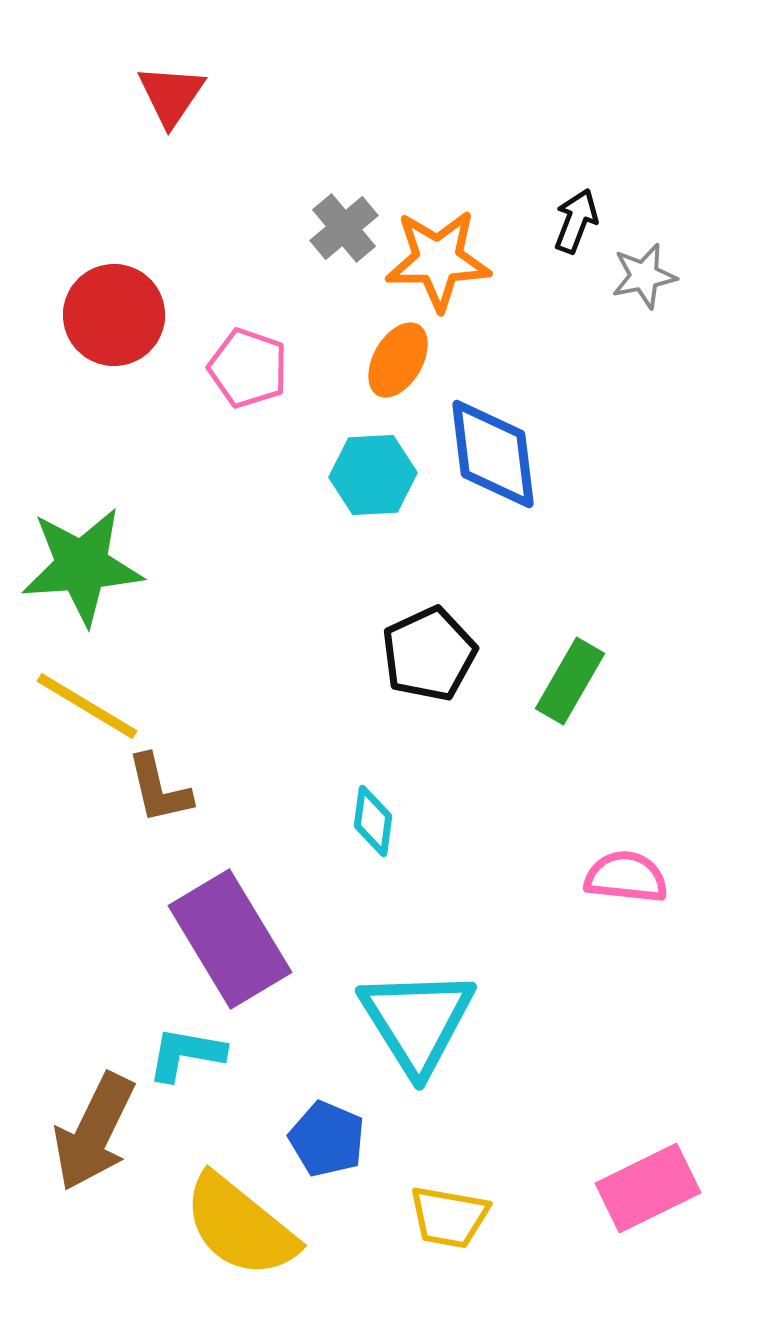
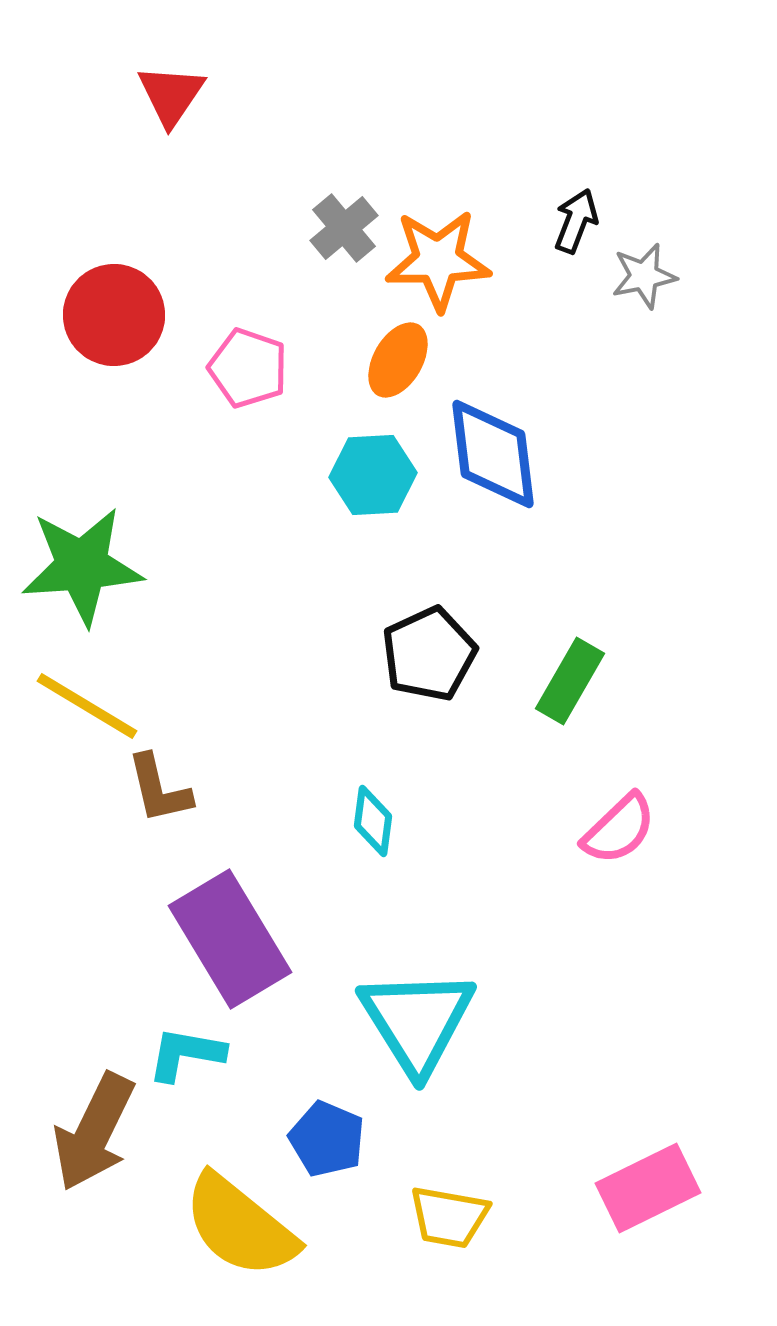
pink semicircle: moved 7 px left, 48 px up; rotated 130 degrees clockwise
